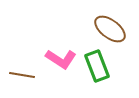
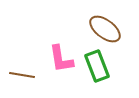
brown ellipse: moved 5 px left
pink L-shape: rotated 48 degrees clockwise
